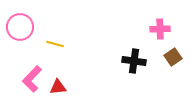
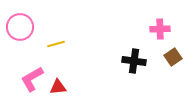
yellow line: moved 1 px right; rotated 30 degrees counterclockwise
pink L-shape: rotated 16 degrees clockwise
